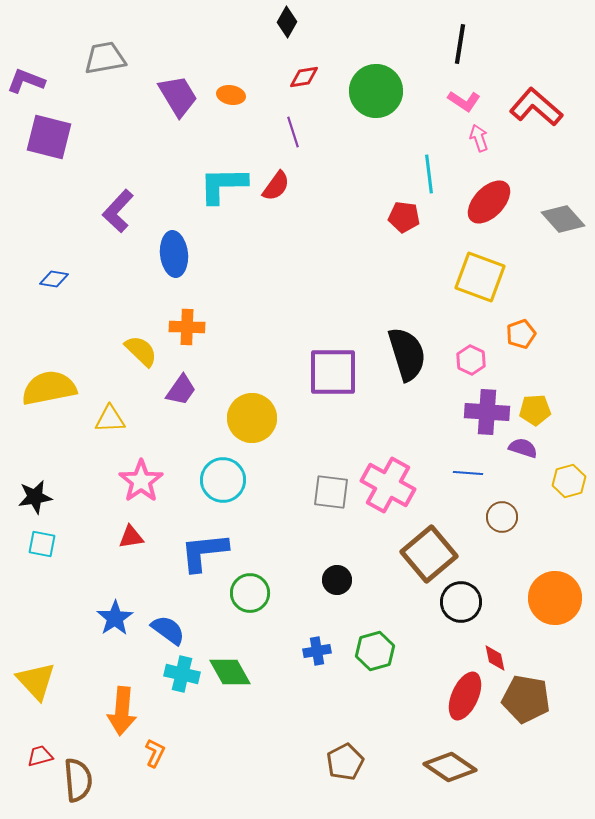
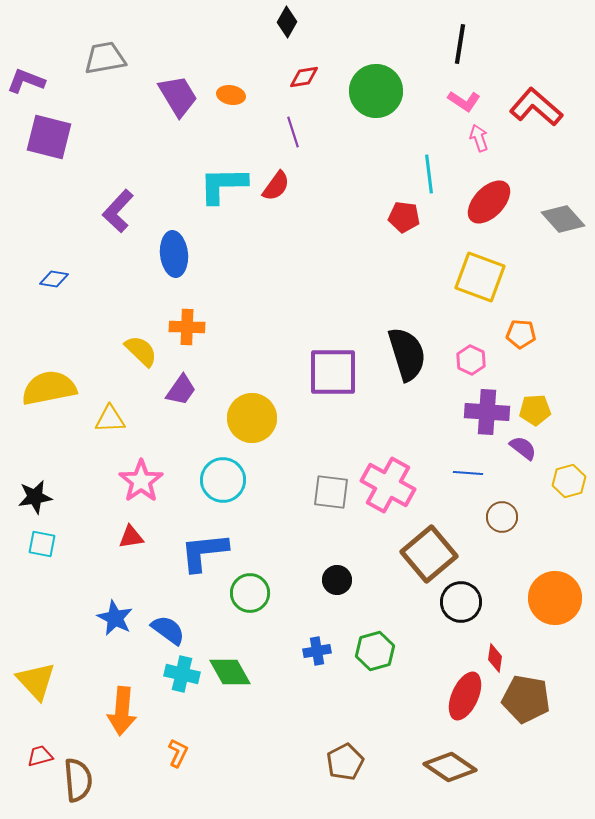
orange pentagon at (521, 334): rotated 24 degrees clockwise
purple semicircle at (523, 448): rotated 20 degrees clockwise
blue star at (115, 618): rotated 12 degrees counterclockwise
red diamond at (495, 658): rotated 20 degrees clockwise
orange L-shape at (155, 753): moved 23 px right
